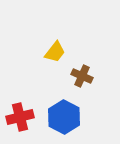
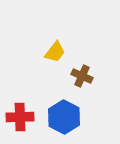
red cross: rotated 12 degrees clockwise
